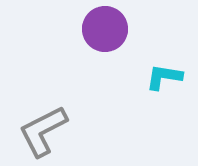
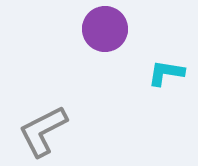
cyan L-shape: moved 2 px right, 4 px up
